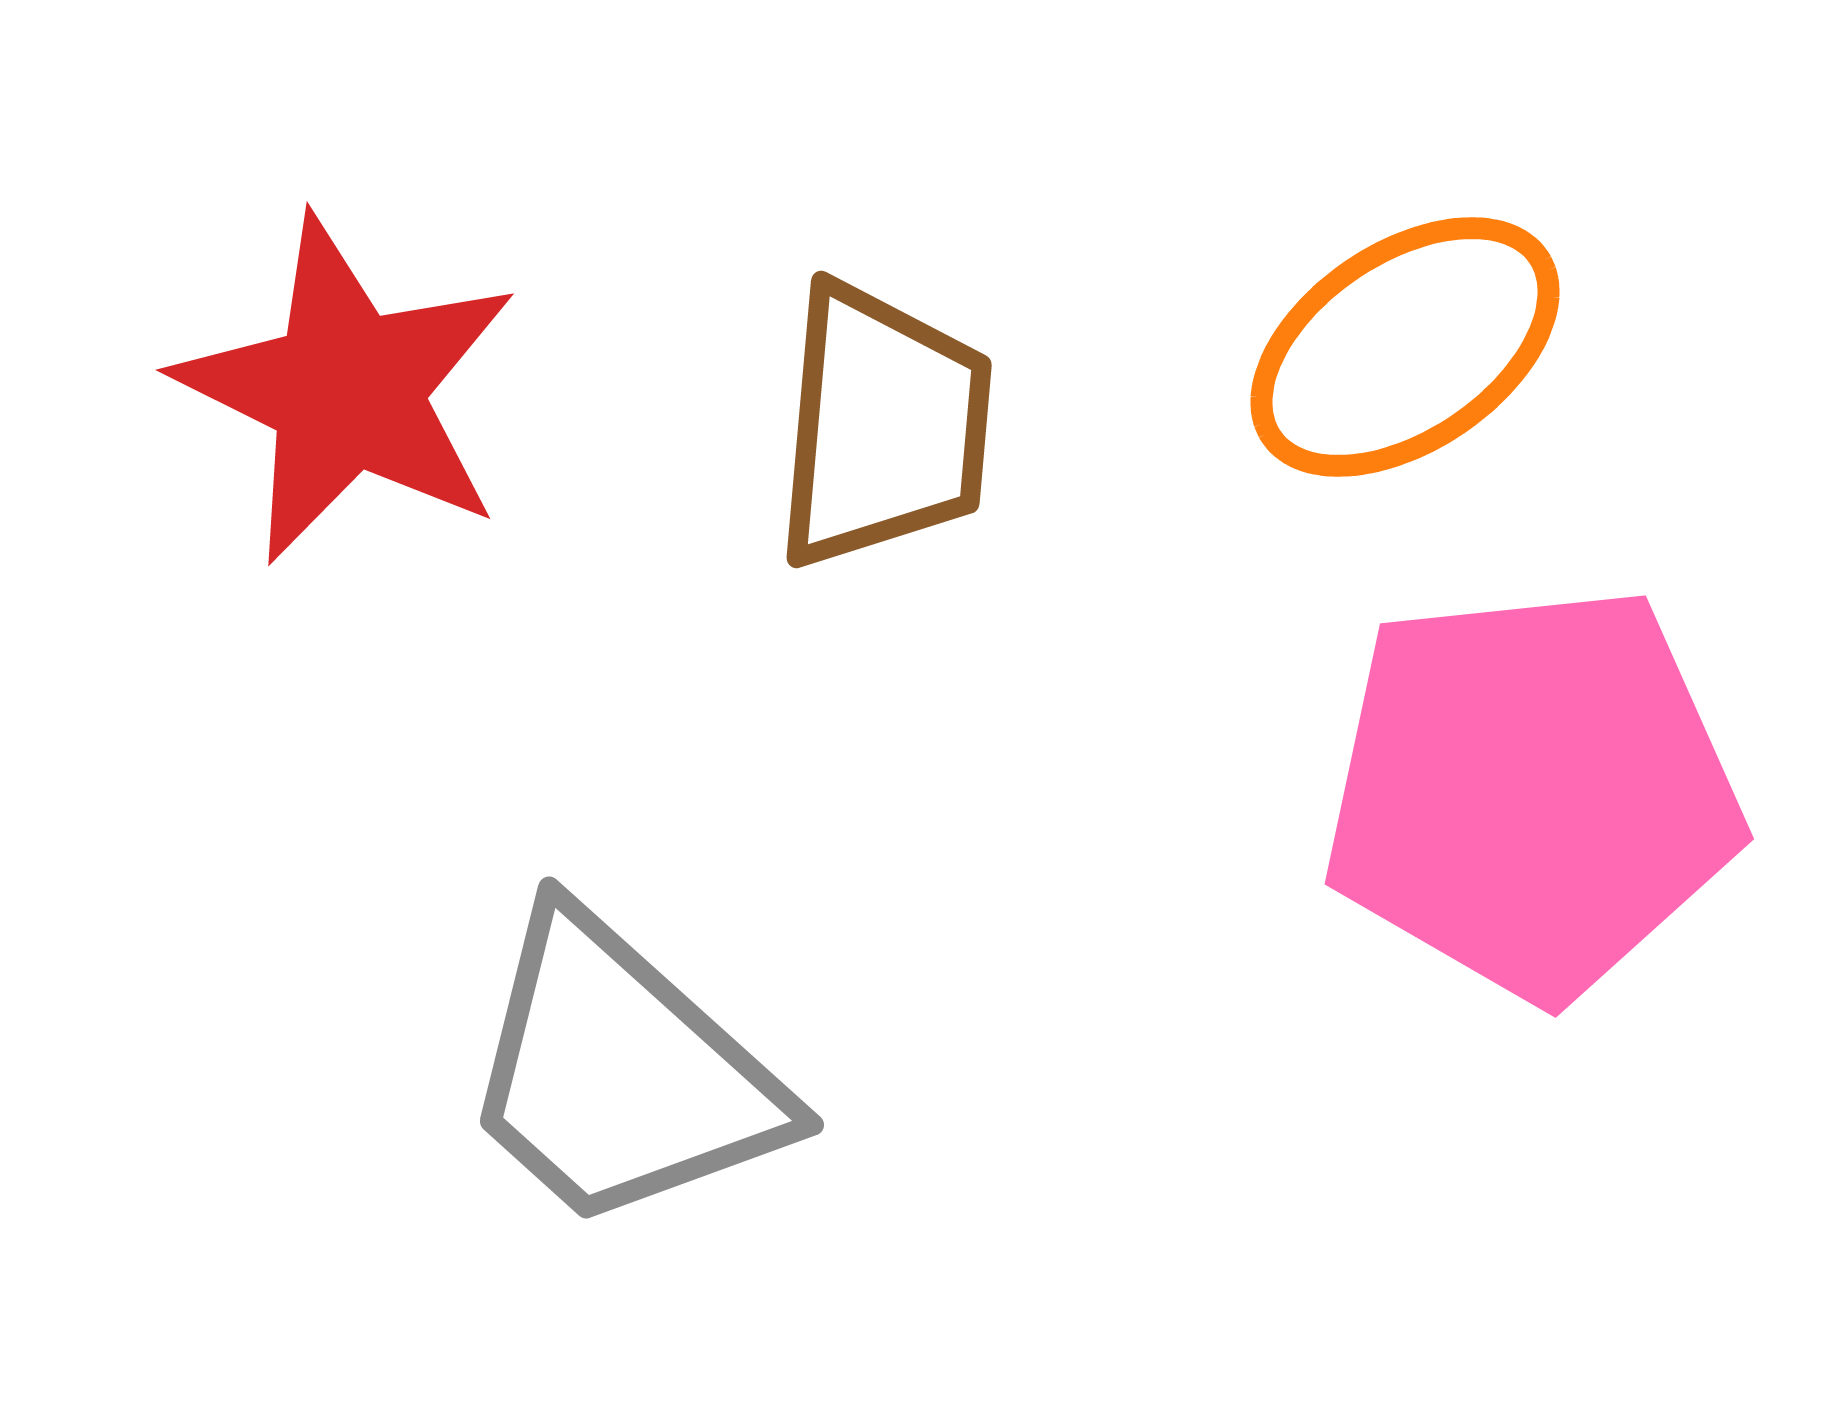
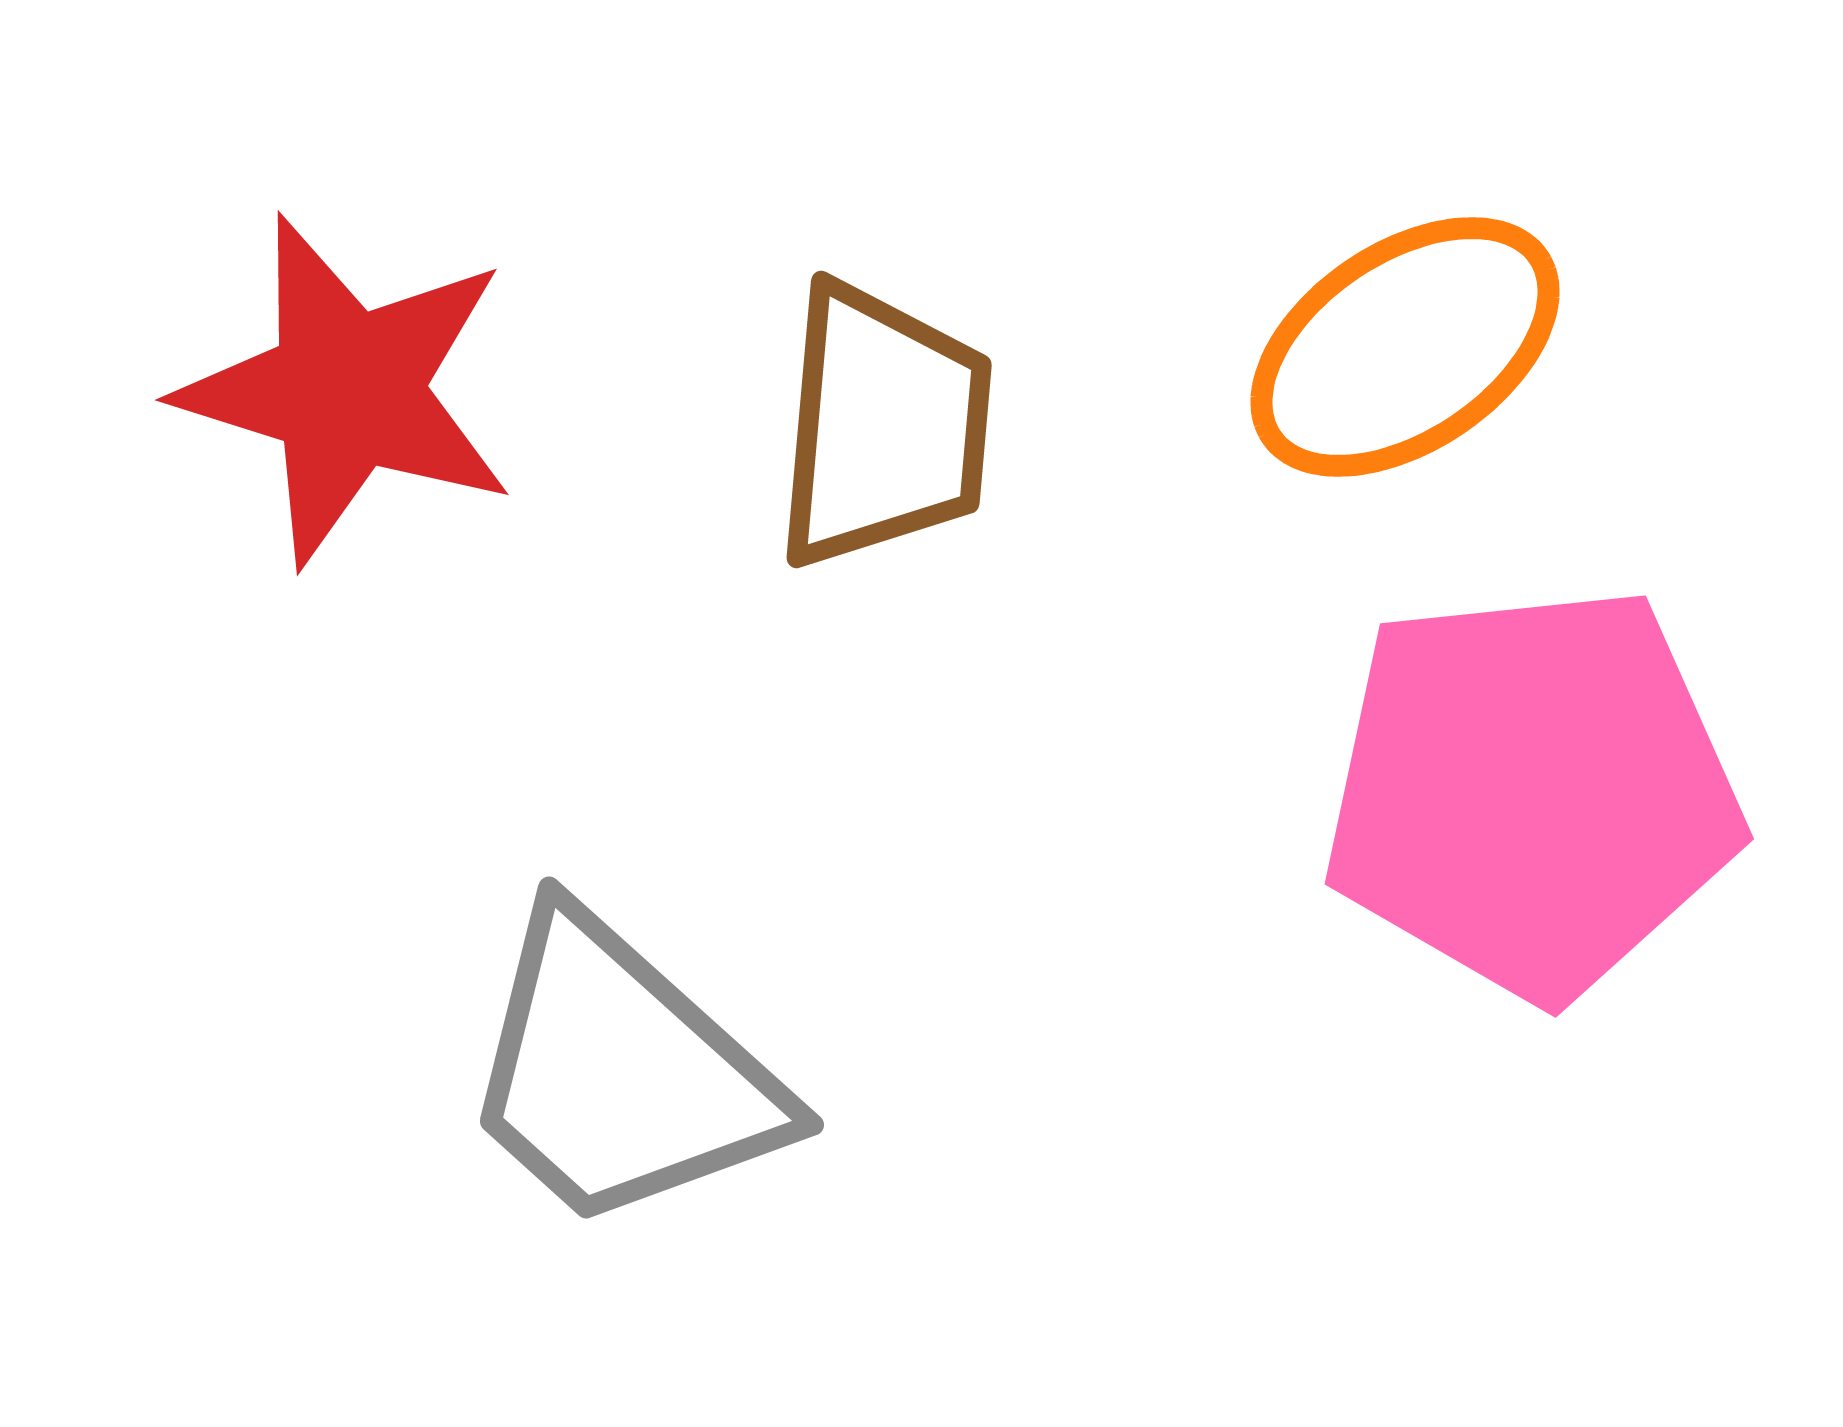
red star: rotated 9 degrees counterclockwise
